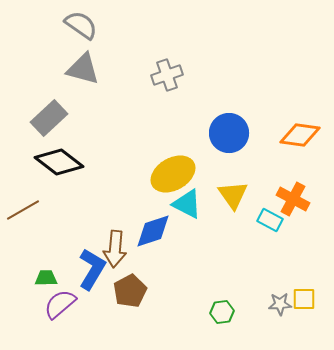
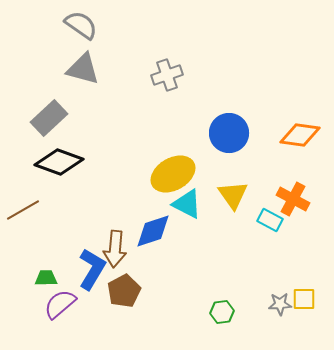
black diamond: rotated 18 degrees counterclockwise
brown pentagon: moved 6 px left
